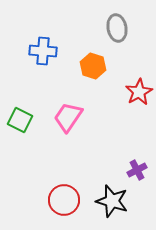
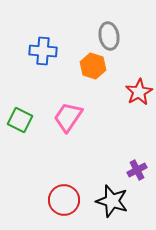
gray ellipse: moved 8 px left, 8 px down
